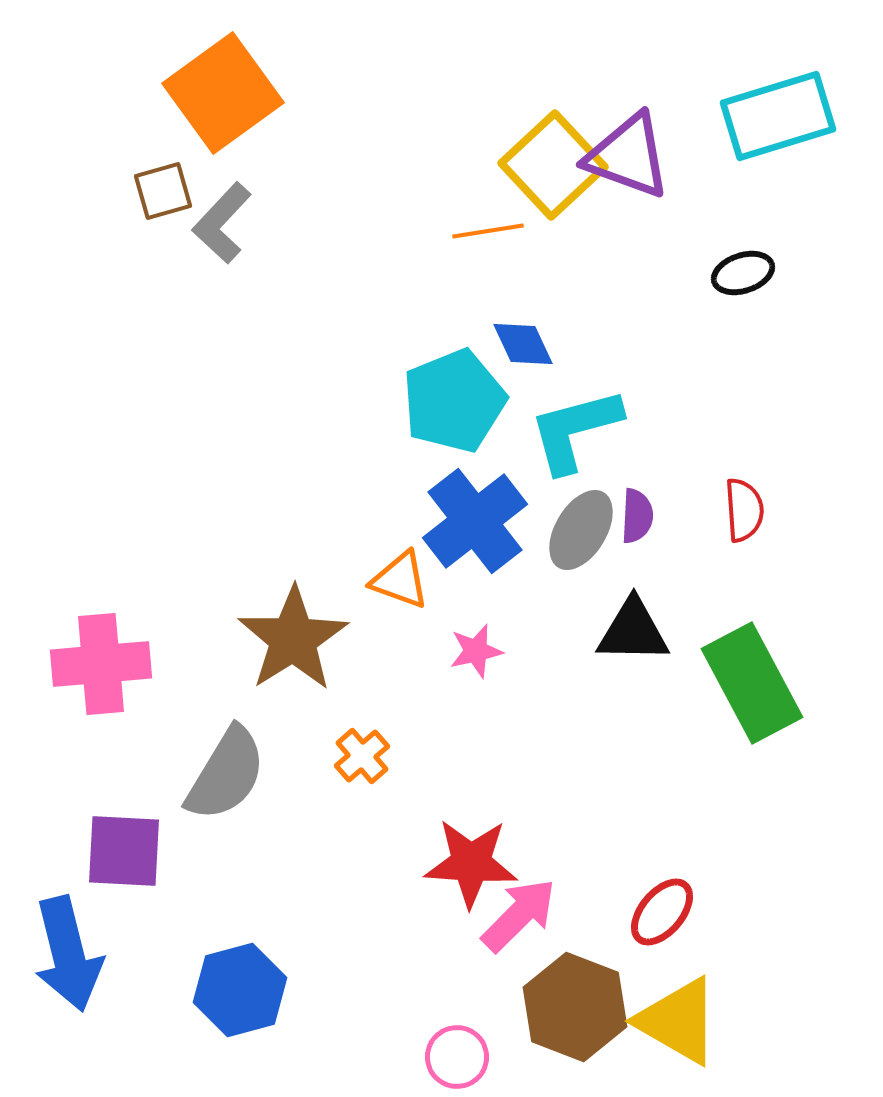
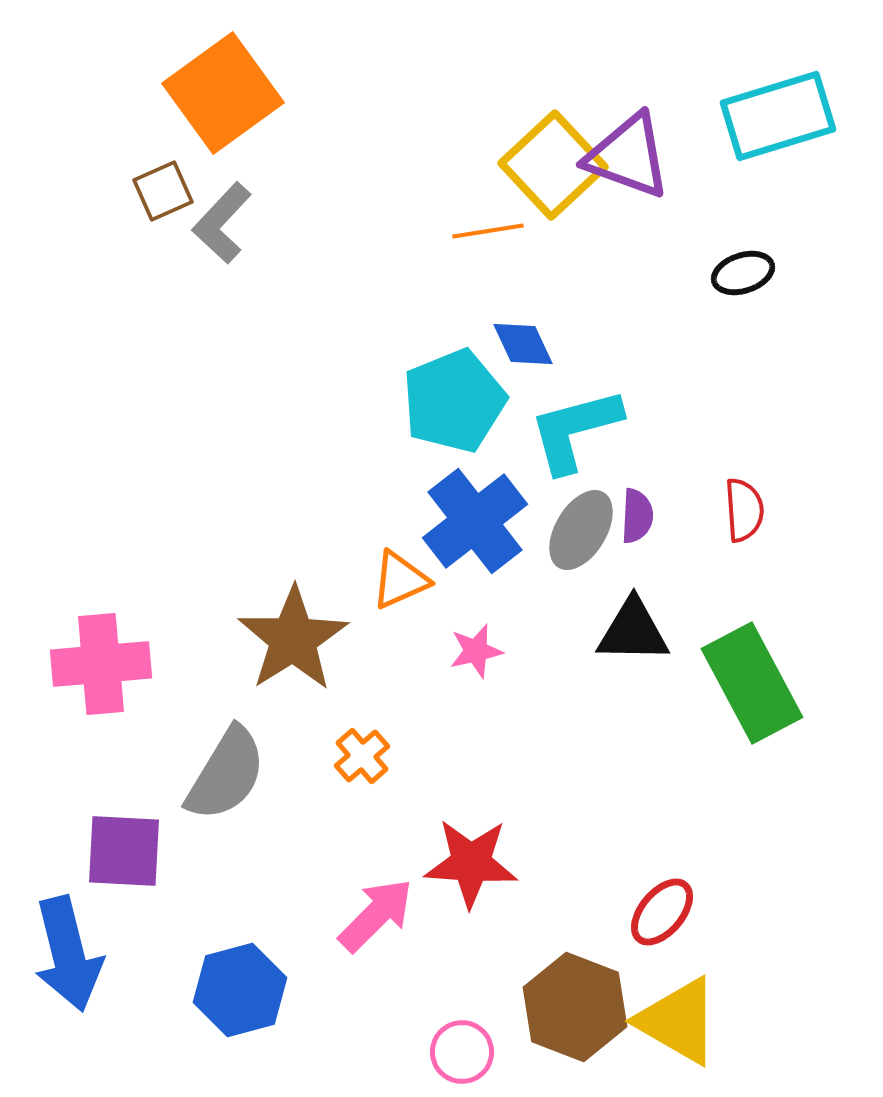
brown square: rotated 8 degrees counterclockwise
orange triangle: rotated 44 degrees counterclockwise
pink arrow: moved 143 px left
pink circle: moved 5 px right, 5 px up
